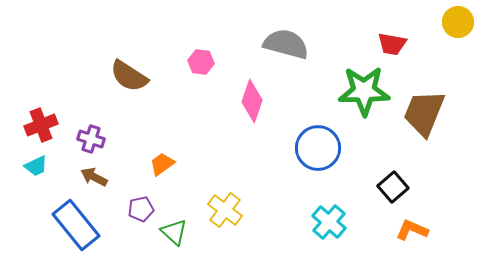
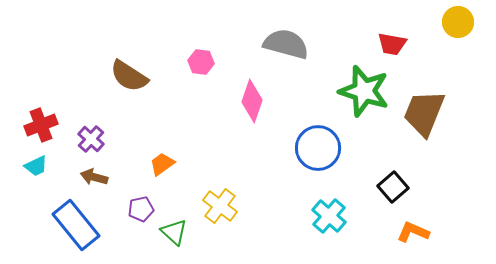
green star: rotated 18 degrees clockwise
purple cross: rotated 24 degrees clockwise
brown arrow: rotated 12 degrees counterclockwise
yellow cross: moved 5 px left, 4 px up
cyan cross: moved 6 px up
orange L-shape: moved 1 px right, 2 px down
